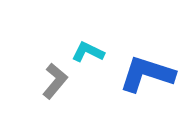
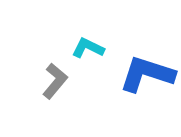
cyan L-shape: moved 4 px up
